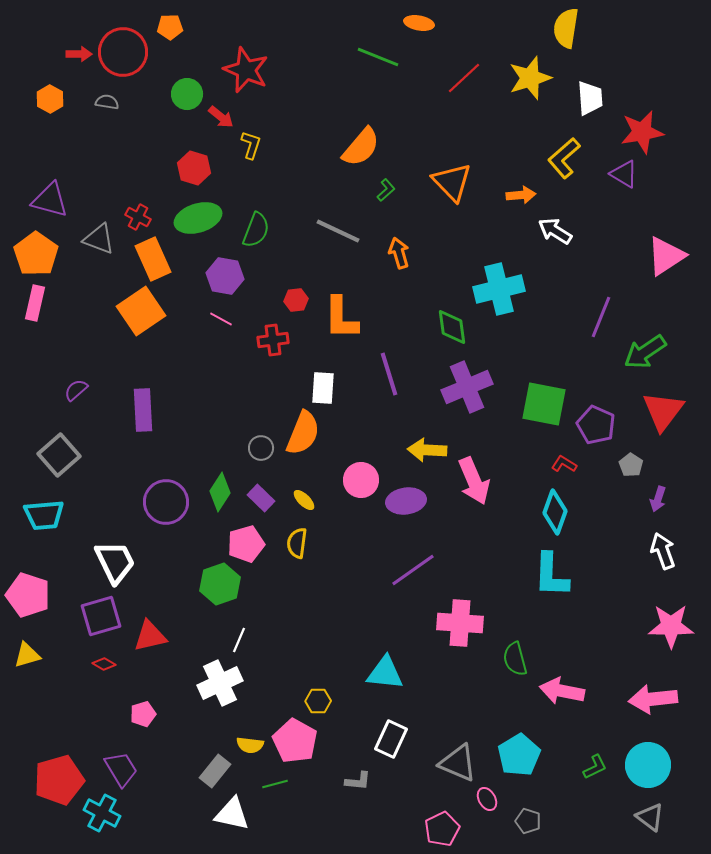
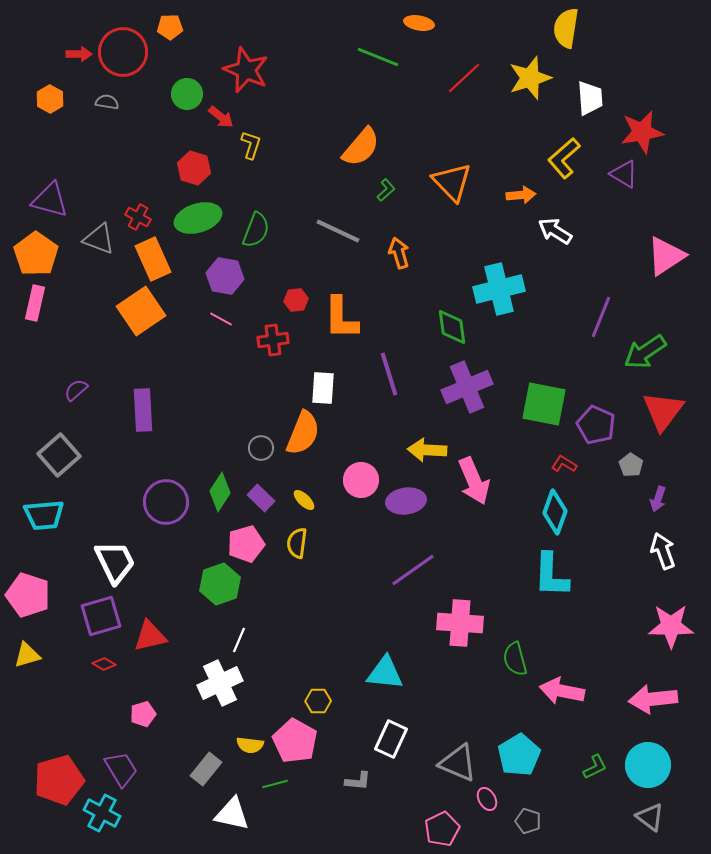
gray rectangle at (215, 771): moved 9 px left, 2 px up
